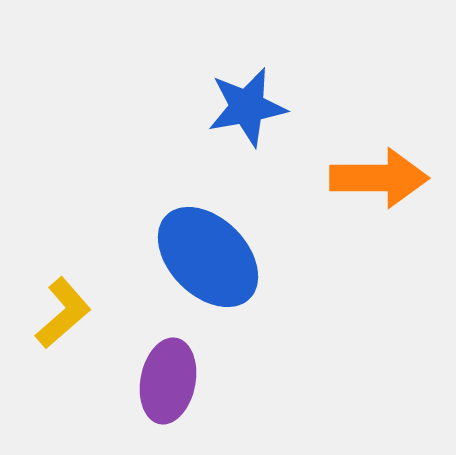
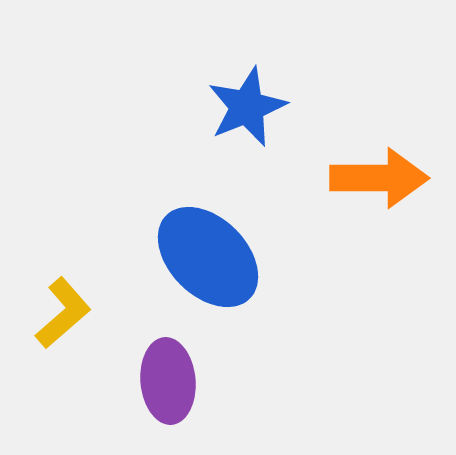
blue star: rotated 12 degrees counterclockwise
purple ellipse: rotated 16 degrees counterclockwise
